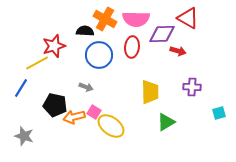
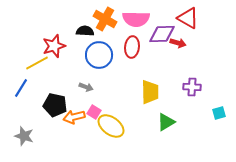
red arrow: moved 8 px up
